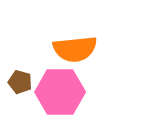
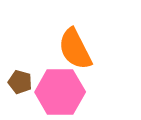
orange semicircle: rotated 69 degrees clockwise
